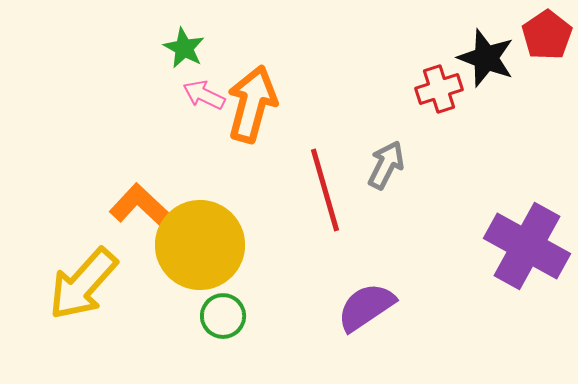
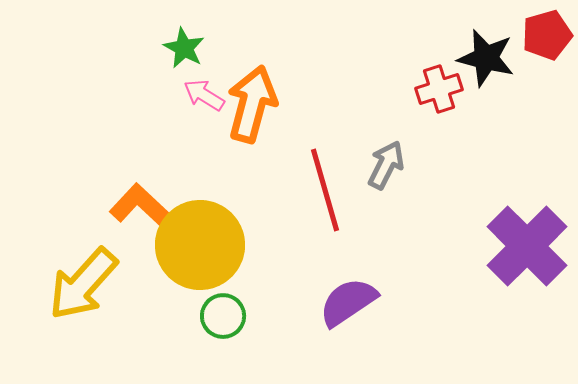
red pentagon: rotated 18 degrees clockwise
black star: rotated 6 degrees counterclockwise
pink arrow: rotated 6 degrees clockwise
purple cross: rotated 16 degrees clockwise
purple semicircle: moved 18 px left, 5 px up
